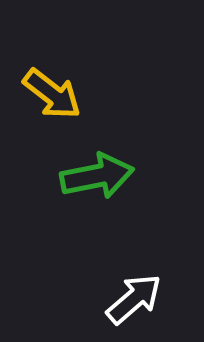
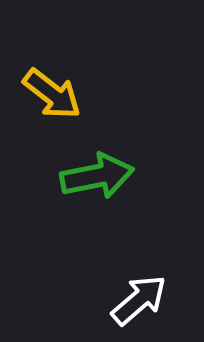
white arrow: moved 5 px right, 1 px down
